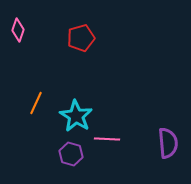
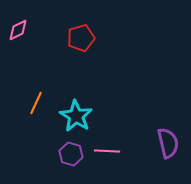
pink diamond: rotated 45 degrees clockwise
pink line: moved 12 px down
purple semicircle: rotated 8 degrees counterclockwise
